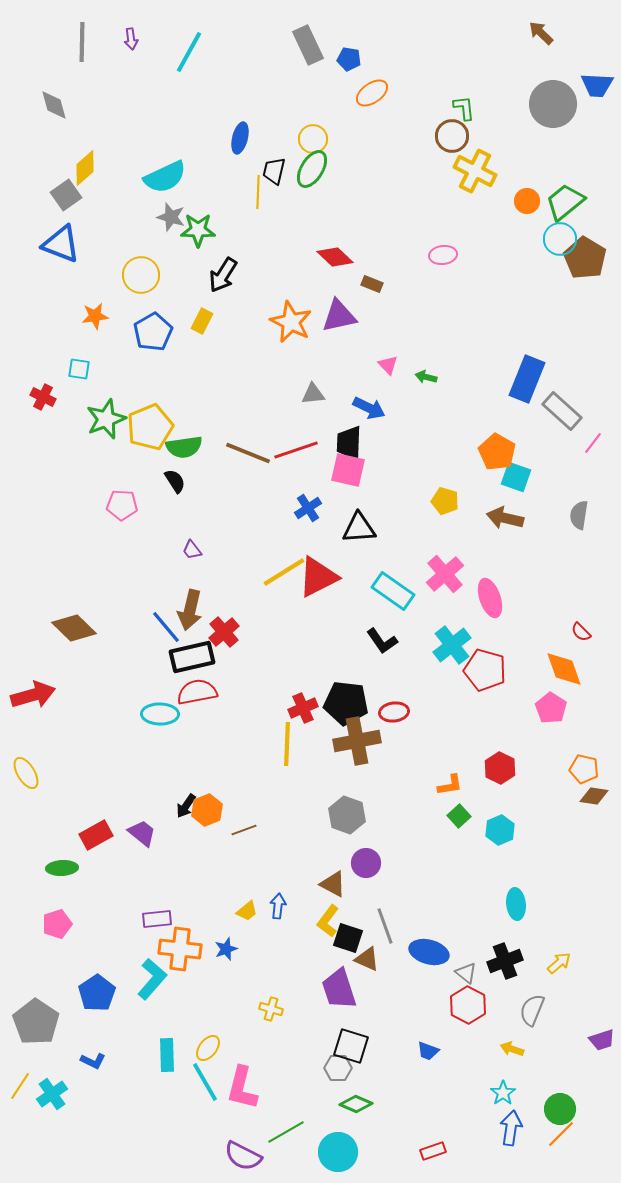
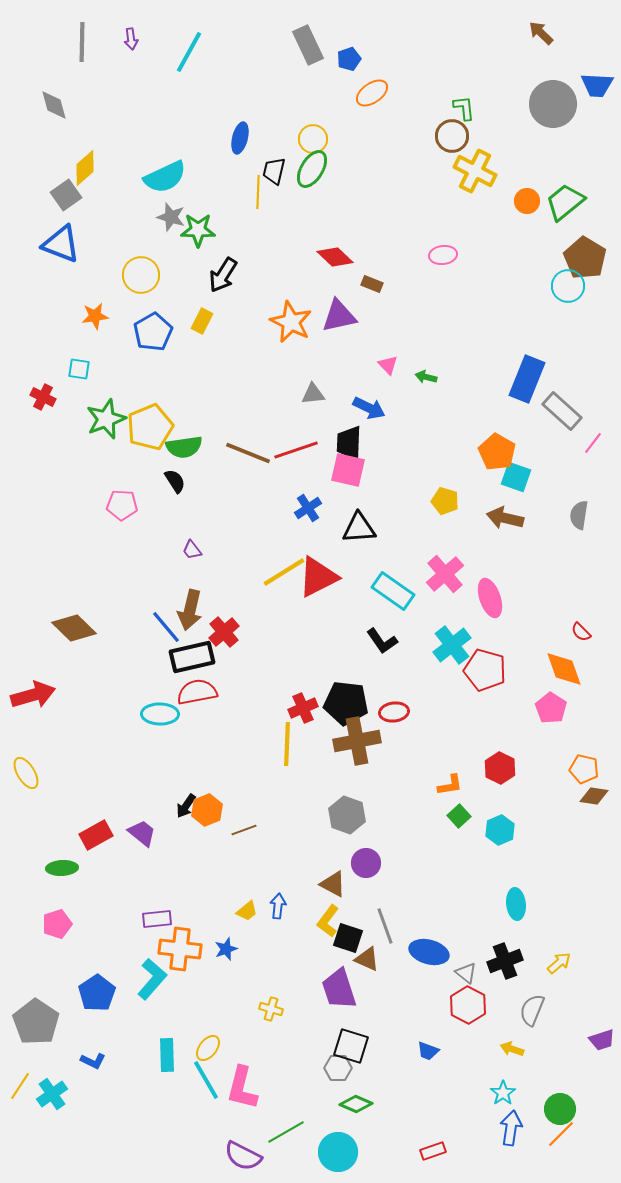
blue pentagon at (349, 59): rotated 30 degrees counterclockwise
cyan circle at (560, 239): moved 8 px right, 47 px down
cyan line at (205, 1082): moved 1 px right, 2 px up
